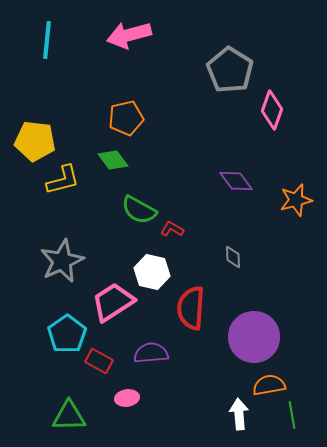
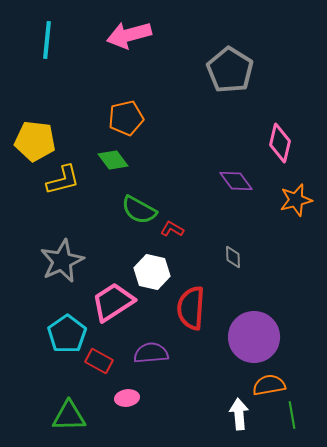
pink diamond: moved 8 px right, 33 px down; rotated 6 degrees counterclockwise
